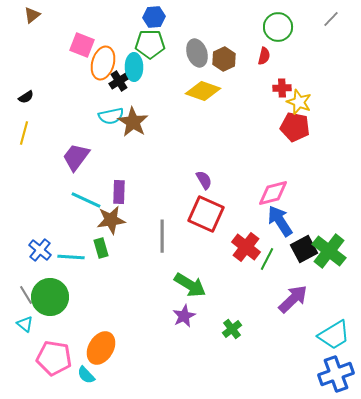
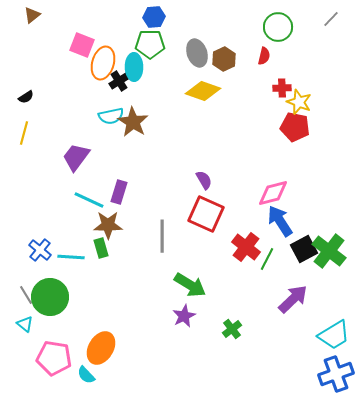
purple rectangle at (119, 192): rotated 15 degrees clockwise
cyan line at (86, 200): moved 3 px right
brown star at (111, 220): moved 3 px left, 5 px down; rotated 8 degrees clockwise
